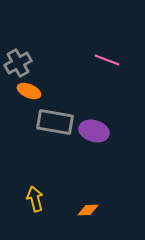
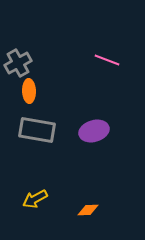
orange ellipse: rotated 65 degrees clockwise
gray rectangle: moved 18 px left, 8 px down
purple ellipse: rotated 32 degrees counterclockwise
yellow arrow: rotated 105 degrees counterclockwise
